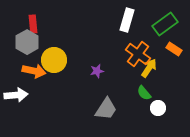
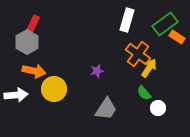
red rectangle: rotated 30 degrees clockwise
orange rectangle: moved 3 px right, 12 px up
yellow circle: moved 29 px down
